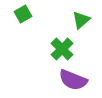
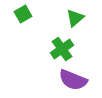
green triangle: moved 6 px left, 2 px up
green cross: rotated 10 degrees clockwise
